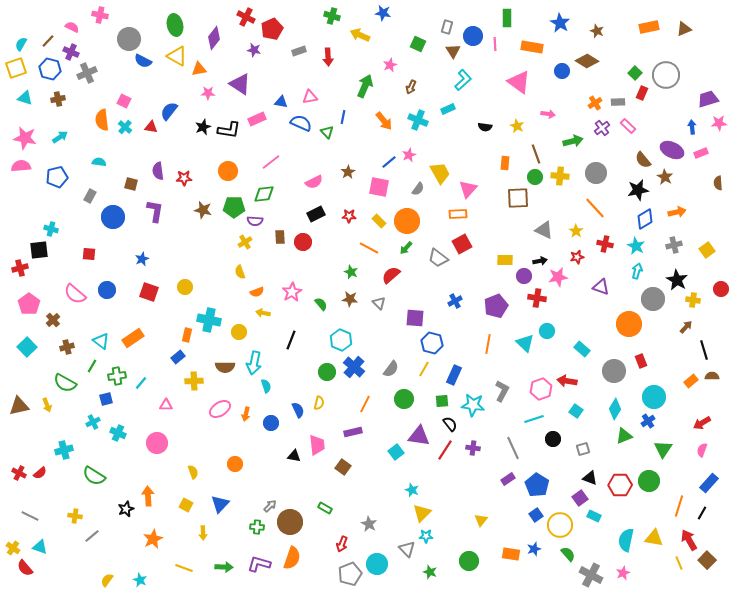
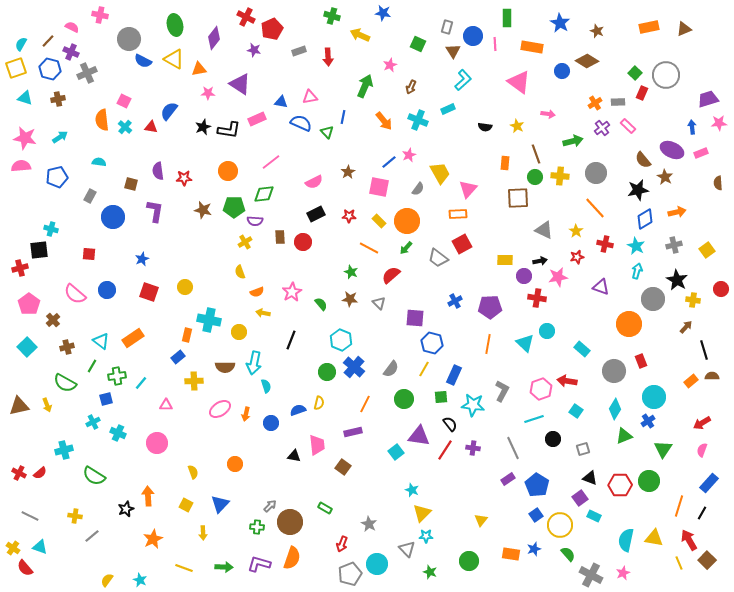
yellow triangle at (177, 56): moved 3 px left, 3 px down
purple pentagon at (496, 306): moved 6 px left, 1 px down; rotated 20 degrees clockwise
green square at (442, 401): moved 1 px left, 4 px up
blue semicircle at (298, 410): rotated 84 degrees counterclockwise
